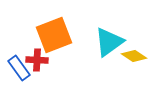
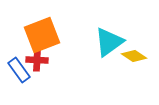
orange square: moved 12 px left
blue rectangle: moved 2 px down
